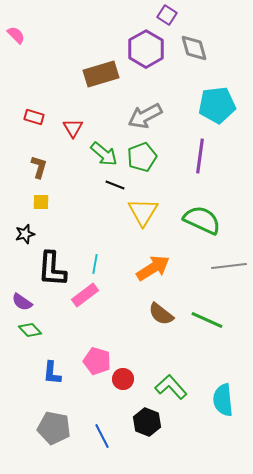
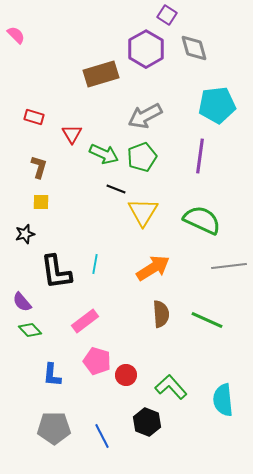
red triangle: moved 1 px left, 6 px down
green arrow: rotated 16 degrees counterclockwise
black line: moved 1 px right, 4 px down
black L-shape: moved 4 px right, 3 px down; rotated 12 degrees counterclockwise
pink rectangle: moved 26 px down
purple semicircle: rotated 15 degrees clockwise
brown semicircle: rotated 132 degrees counterclockwise
blue L-shape: moved 2 px down
red circle: moved 3 px right, 4 px up
gray pentagon: rotated 12 degrees counterclockwise
